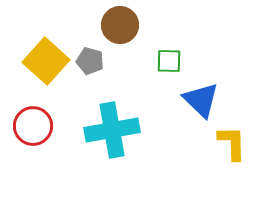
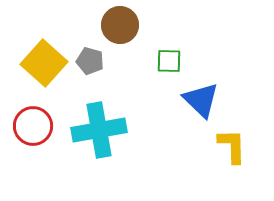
yellow square: moved 2 px left, 2 px down
cyan cross: moved 13 px left
yellow L-shape: moved 3 px down
